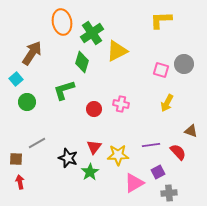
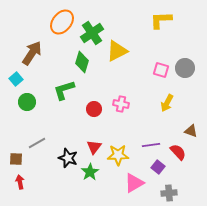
orange ellipse: rotated 50 degrees clockwise
gray circle: moved 1 px right, 4 px down
purple square: moved 5 px up; rotated 24 degrees counterclockwise
